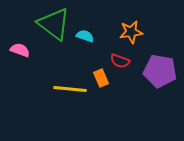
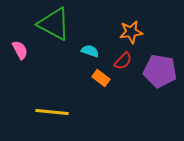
green triangle: rotated 9 degrees counterclockwise
cyan semicircle: moved 5 px right, 15 px down
pink semicircle: rotated 42 degrees clockwise
red semicircle: moved 3 px right; rotated 66 degrees counterclockwise
orange rectangle: rotated 30 degrees counterclockwise
yellow line: moved 18 px left, 23 px down
